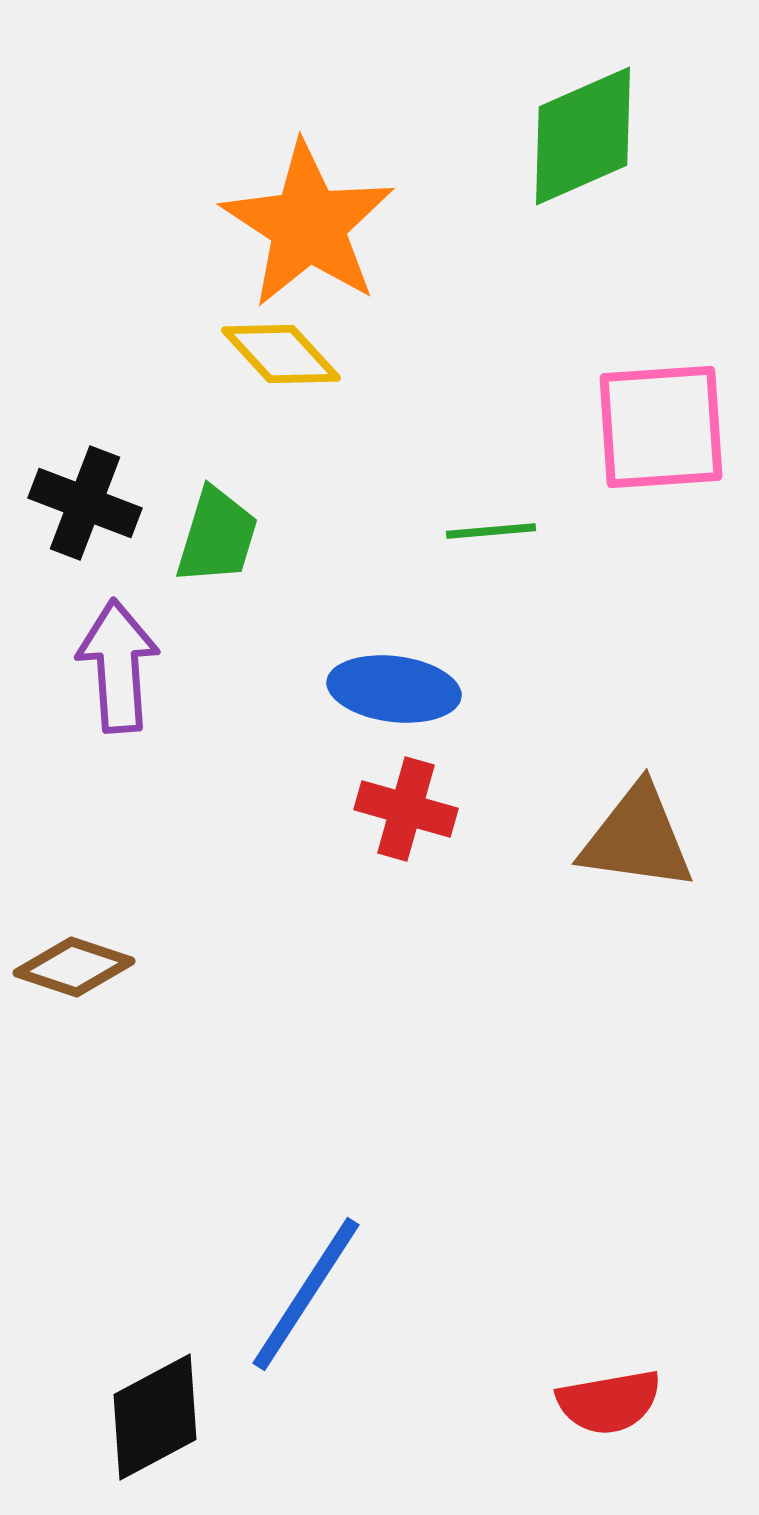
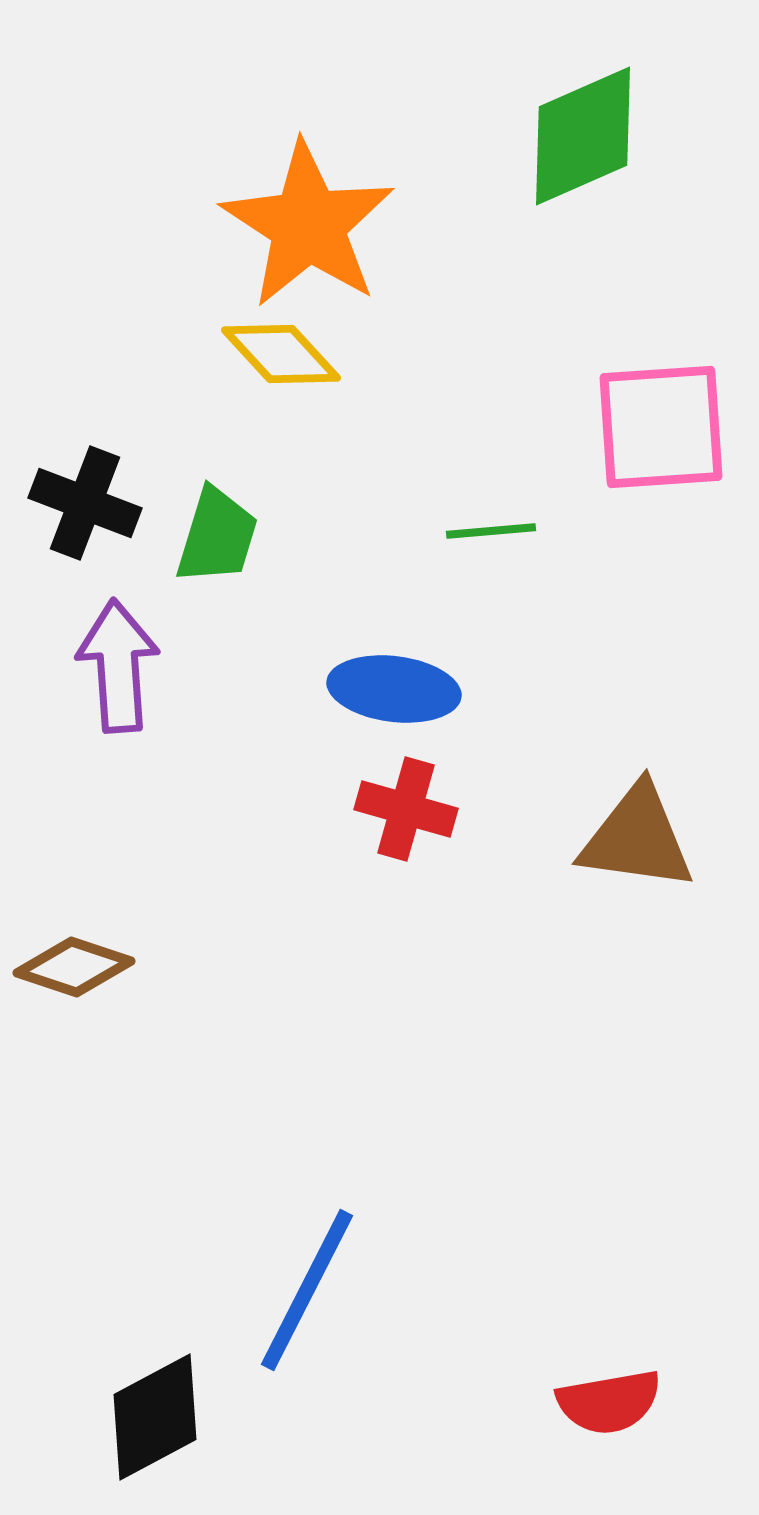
blue line: moved 1 px right, 4 px up; rotated 6 degrees counterclockwise
